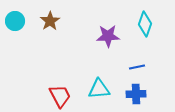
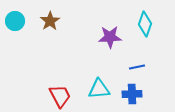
purple star: moved 2 px right, 1 px down
blue cross: moved 4 px left
